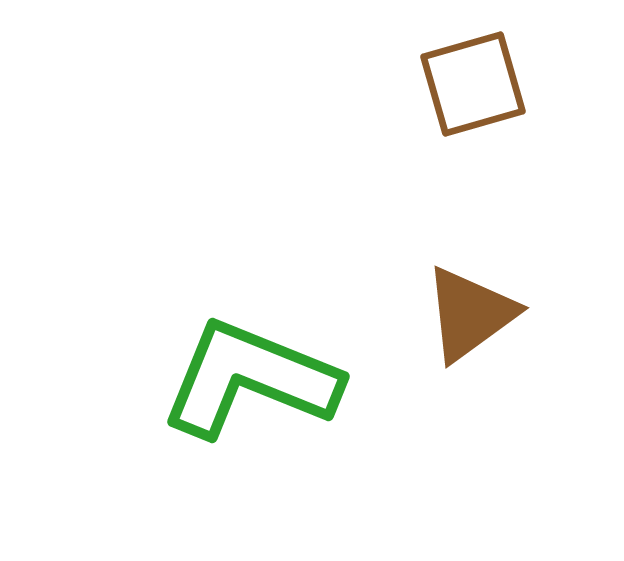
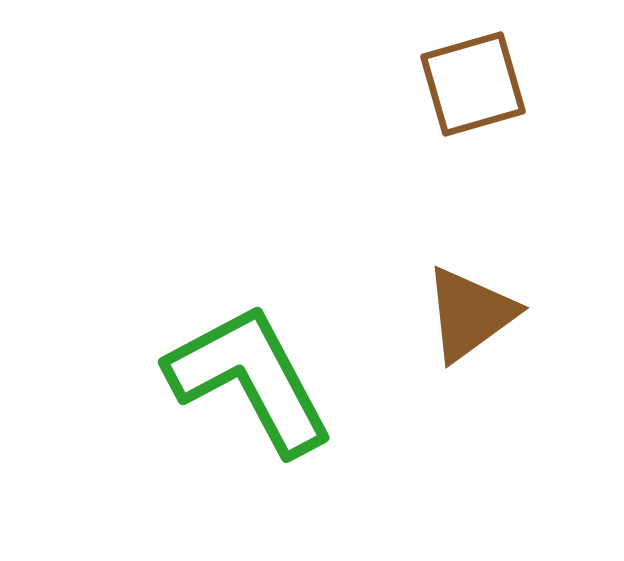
green L-shape: rotated 40 degrees clockwise
